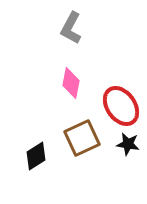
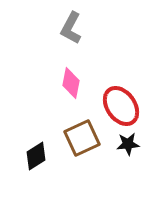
black star: rotated 15 degrees counterclockwise
